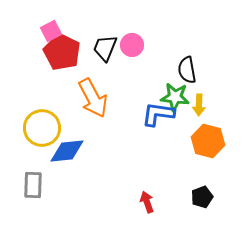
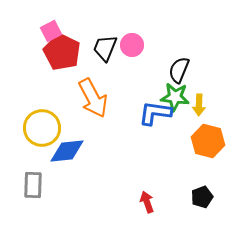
black semicircle: moved 8 px left; rotated 32 degrees clockwise
blue L-shape: moved 3 px left, 1 px up
